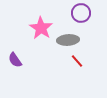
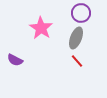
gray ellipse: moved 8 px right, 2 px up; rotated 65 degrees counterclockwise
purple semicircle: rotated 28 degrees counterclockwise
